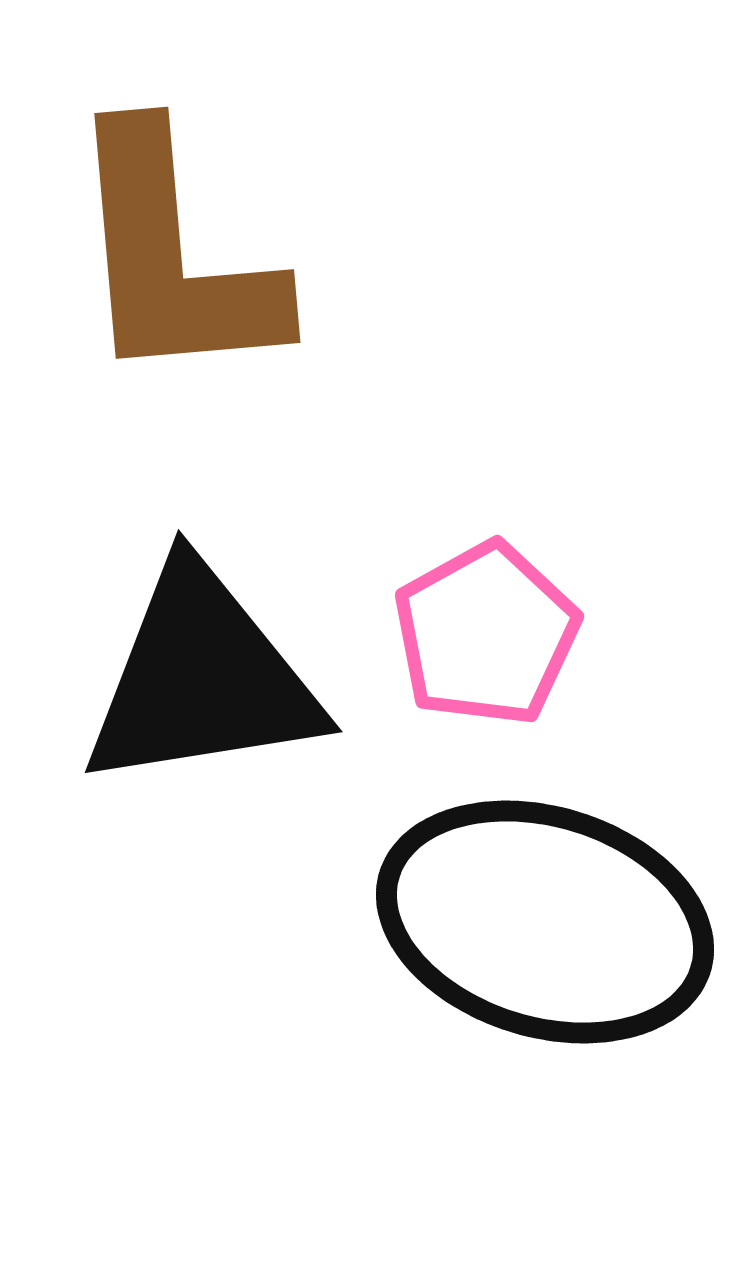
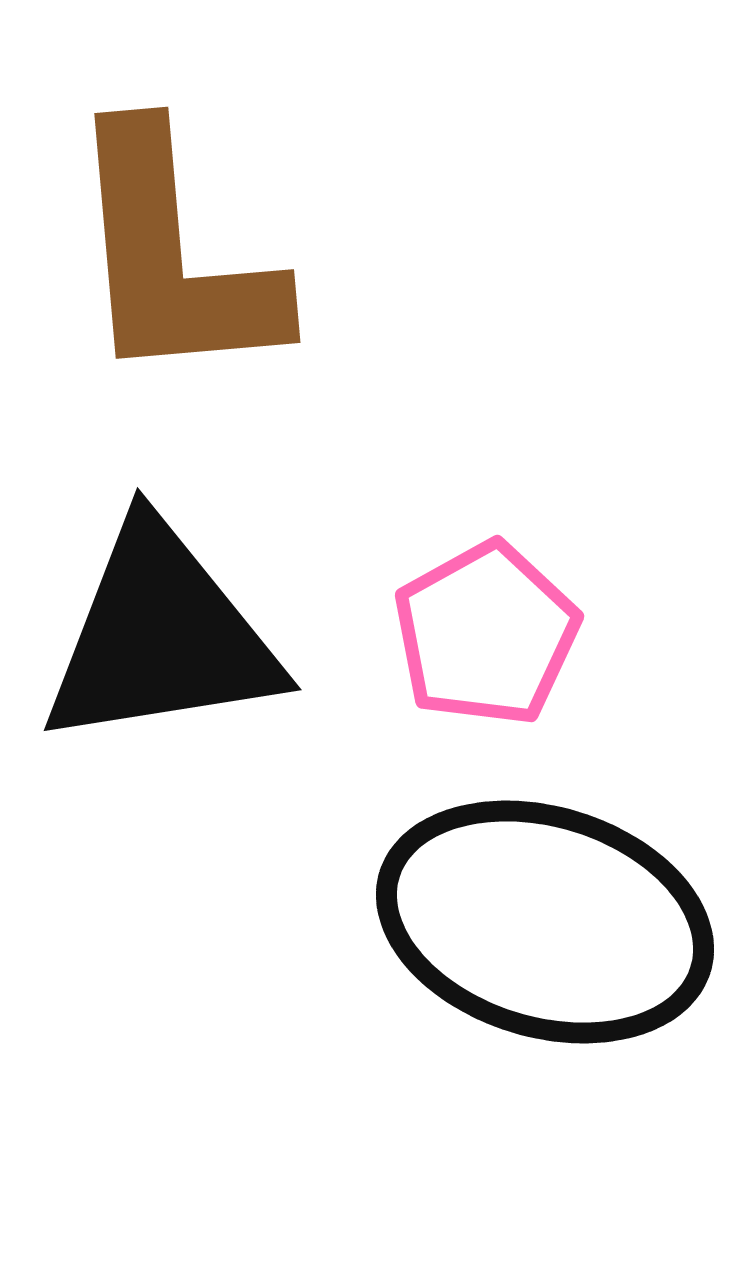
black triangle: moved 41 px left, 42 px up
